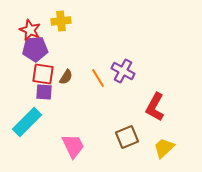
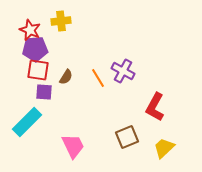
red square: moved 5 px left, 4 px up
